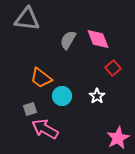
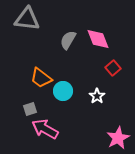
cyan circle: moved 1 px right, 5 px up
